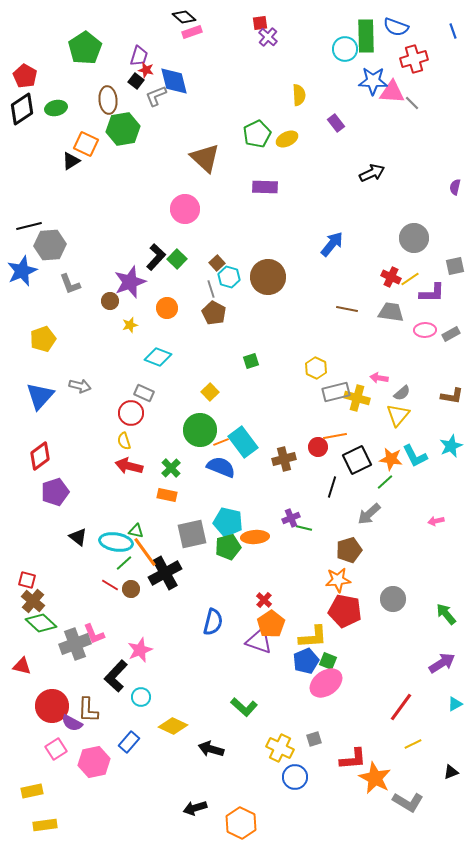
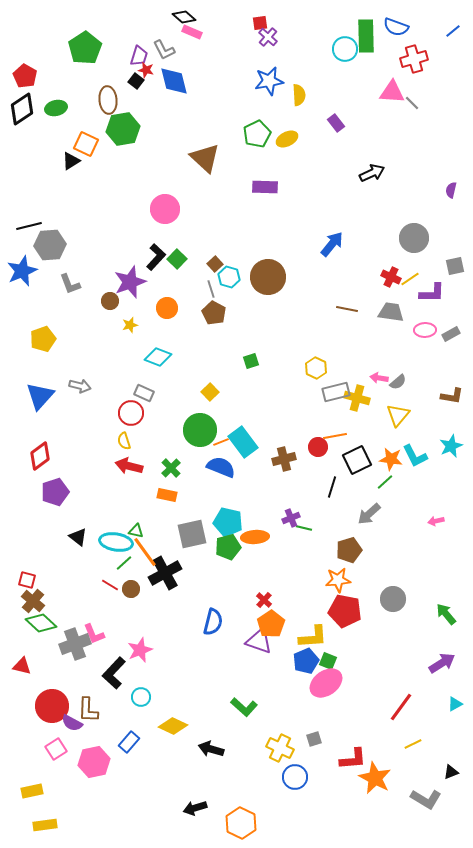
blue line at (453, 31): rotated 70 degrees clockwise
pink rectangle at (192, 32): rotated 42 degrees clockwise
blue star at (373, 81): moved 104 px left; rotated 12 degrees counterclockwise
gray L-shape at (156, 96): moved 8 px right, 46 px up; rotated 95 degrees counterclockwise
purple semicircle at (455, 187): moved 4 px left, 3 px down
pink circle at (185, 209): moved 20 px left
brown square at (217, 263): moved 2 px left, 1 px down
gray semicircle at (402, 393): moved 4 px left, 11 px up
black L-shape at (116, 676): moved 2 px left, 3 px up
gray L-shape at (408, 802): moved 18 px right, 3 px up
